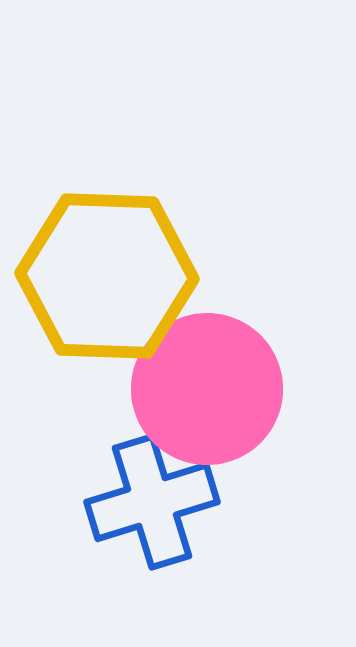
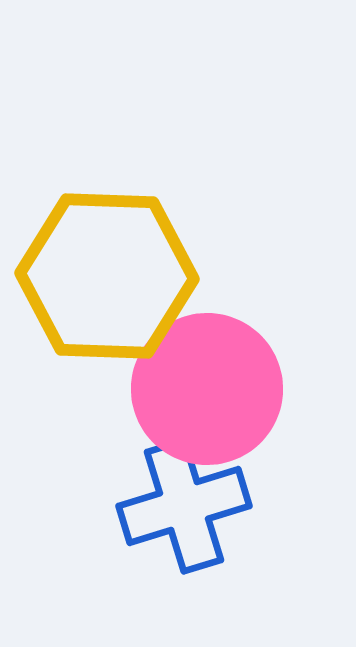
blue cross: moved 32 px right, 4 px down
